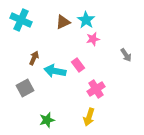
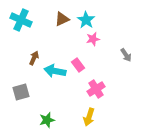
brown triangle: moved 1 px left, 3 px up
gray square: moved 4 px left, 4 px down; rotated 12 degrees clockwise
